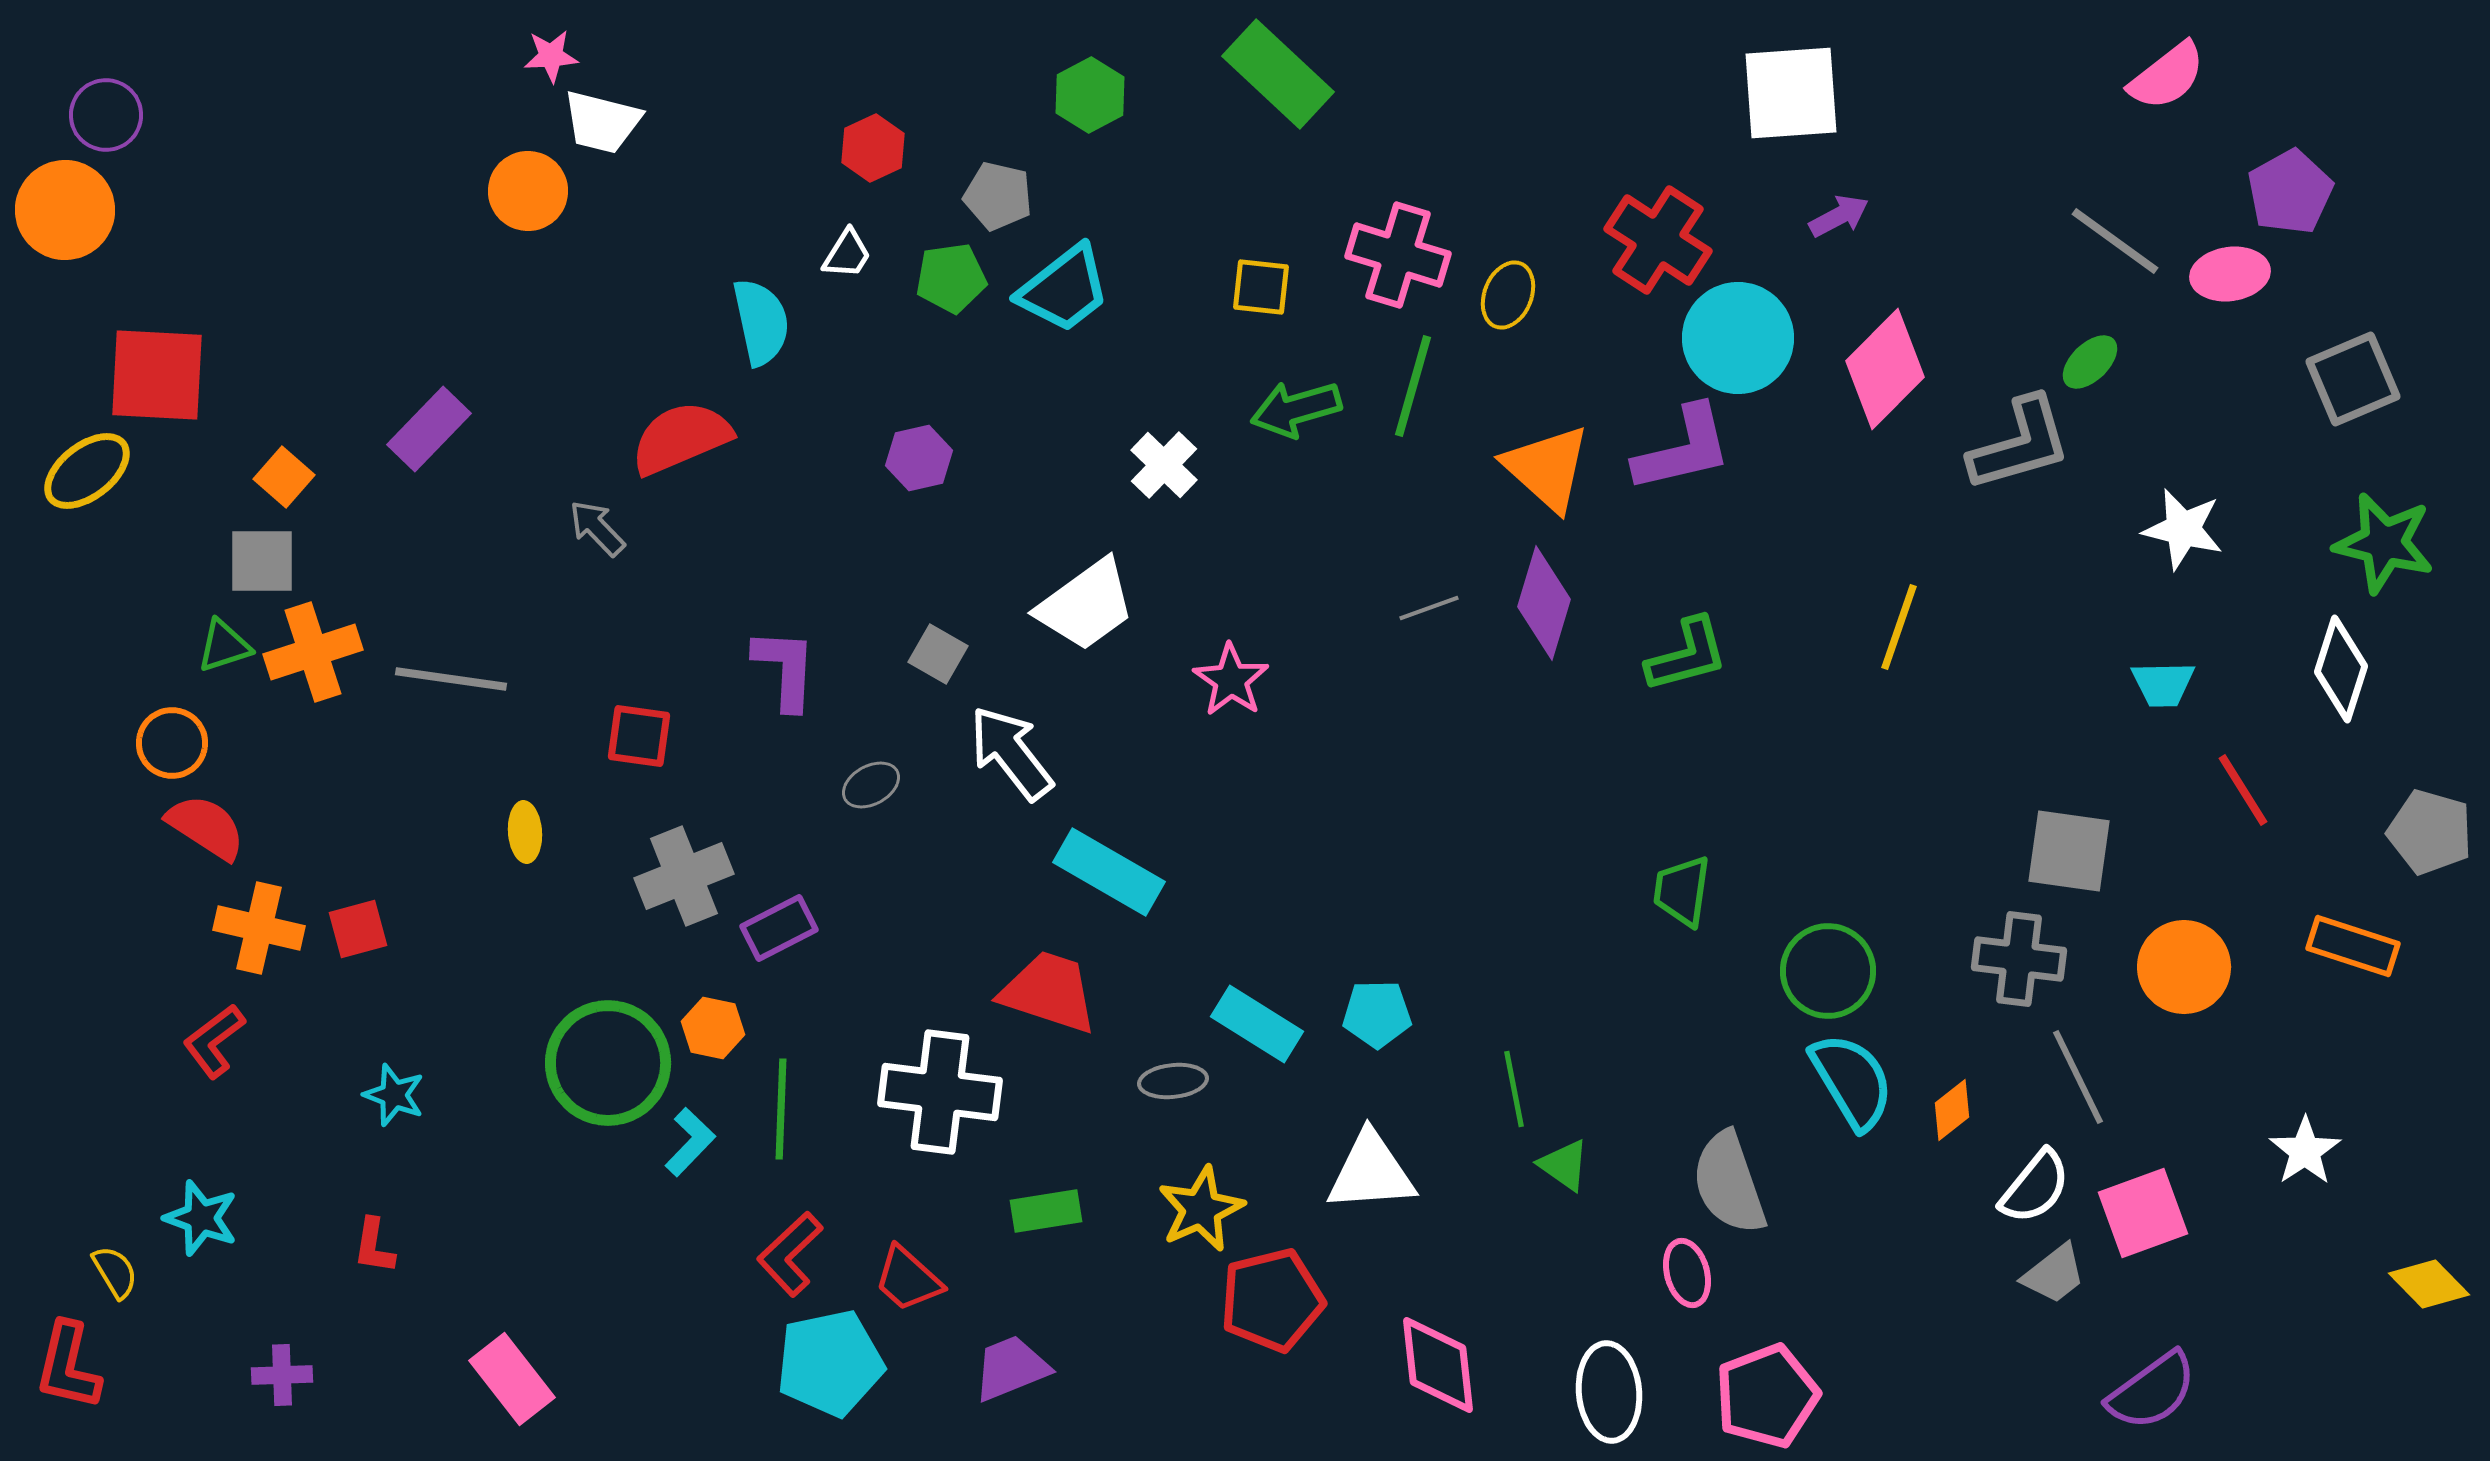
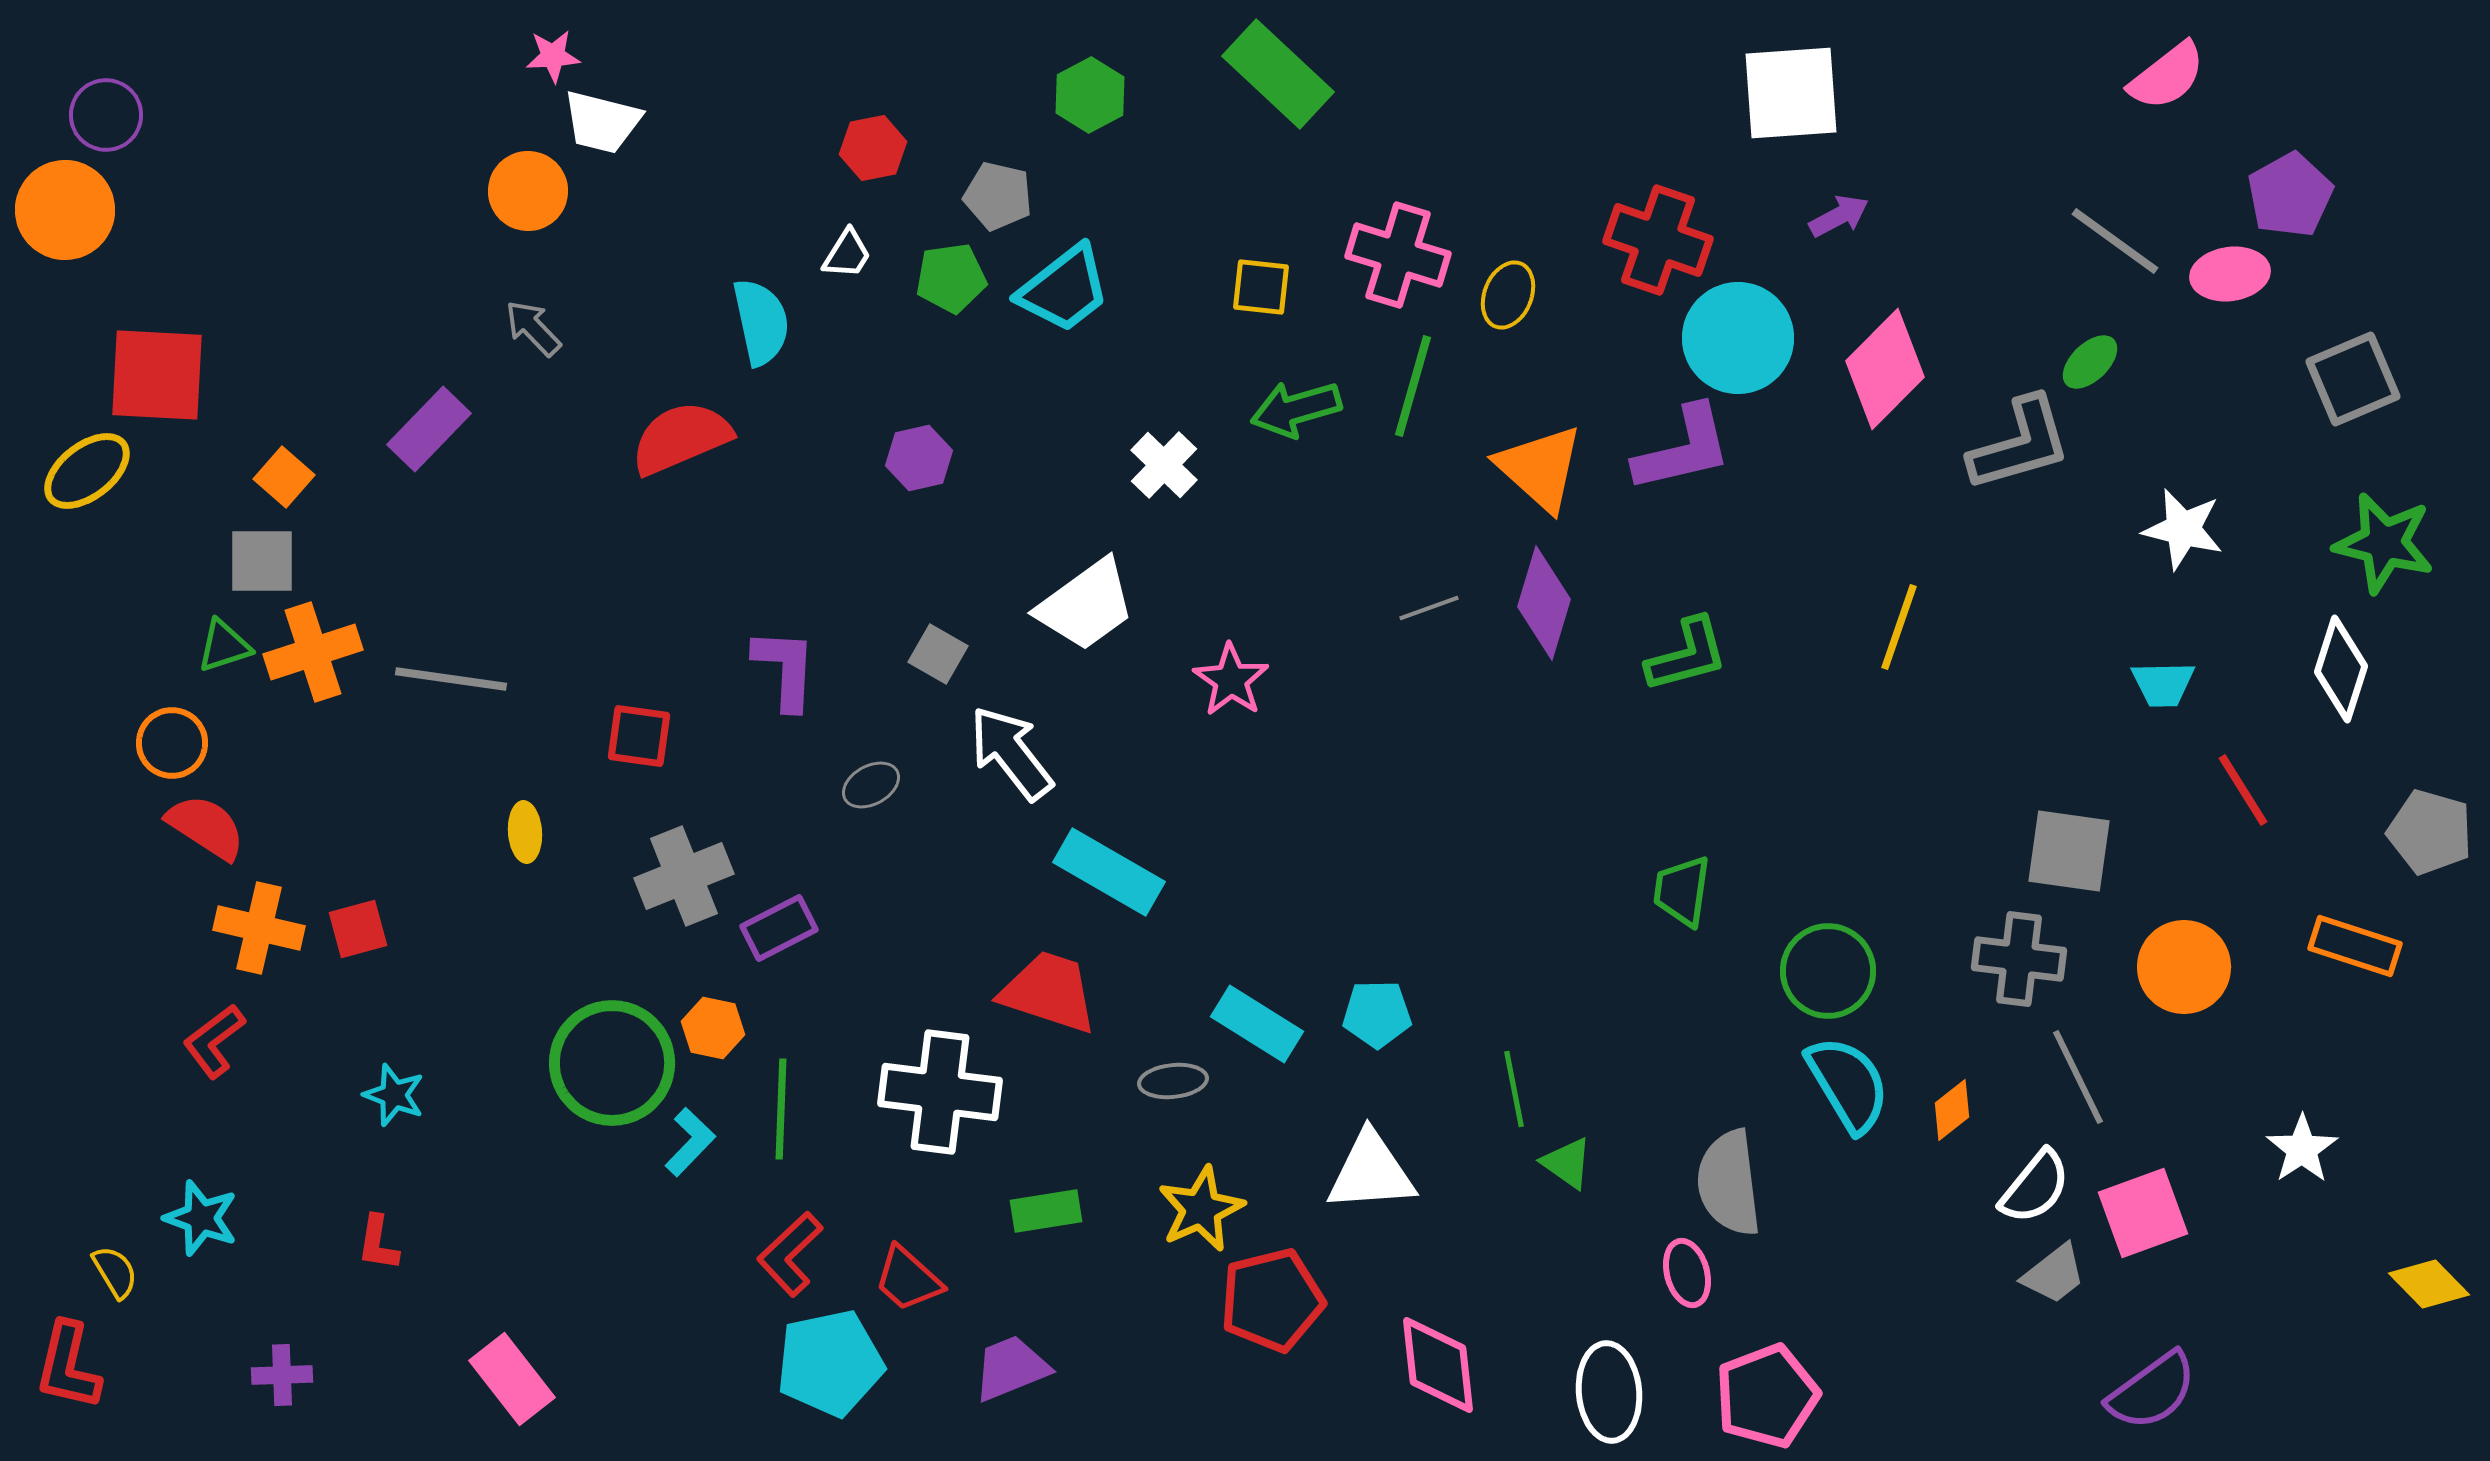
pink star at (551, 56): moved 2 px right
red hexagon at (873, 148): rotated 14 degrees clockwise
purple pentagon at (2290, 192): moved 3 px down
red cross at (1658, 240): rotated 14 degrees counterclockwise
orange triangle at (1547, 468): moved 7 px left
gray arrow at (597, 528): moved 64 px left, 200 px up
orange rectangle at (2353, 946): moved 2 px right
green circle at (608, 1063): moved 4 px right
cyan semicircle at (1852, 1081): moved 4 px left, 3 px down
white star at (2305, 1151): moved 3 px left, 2 px up
green triangle at (1564, 1165): moved 3 px right, 2 px up
gray semicircle at (1729, 1183): rotated 12 degrees clockwise
red L-shape at (374, 1246): moved 4 px right, 3 px up
